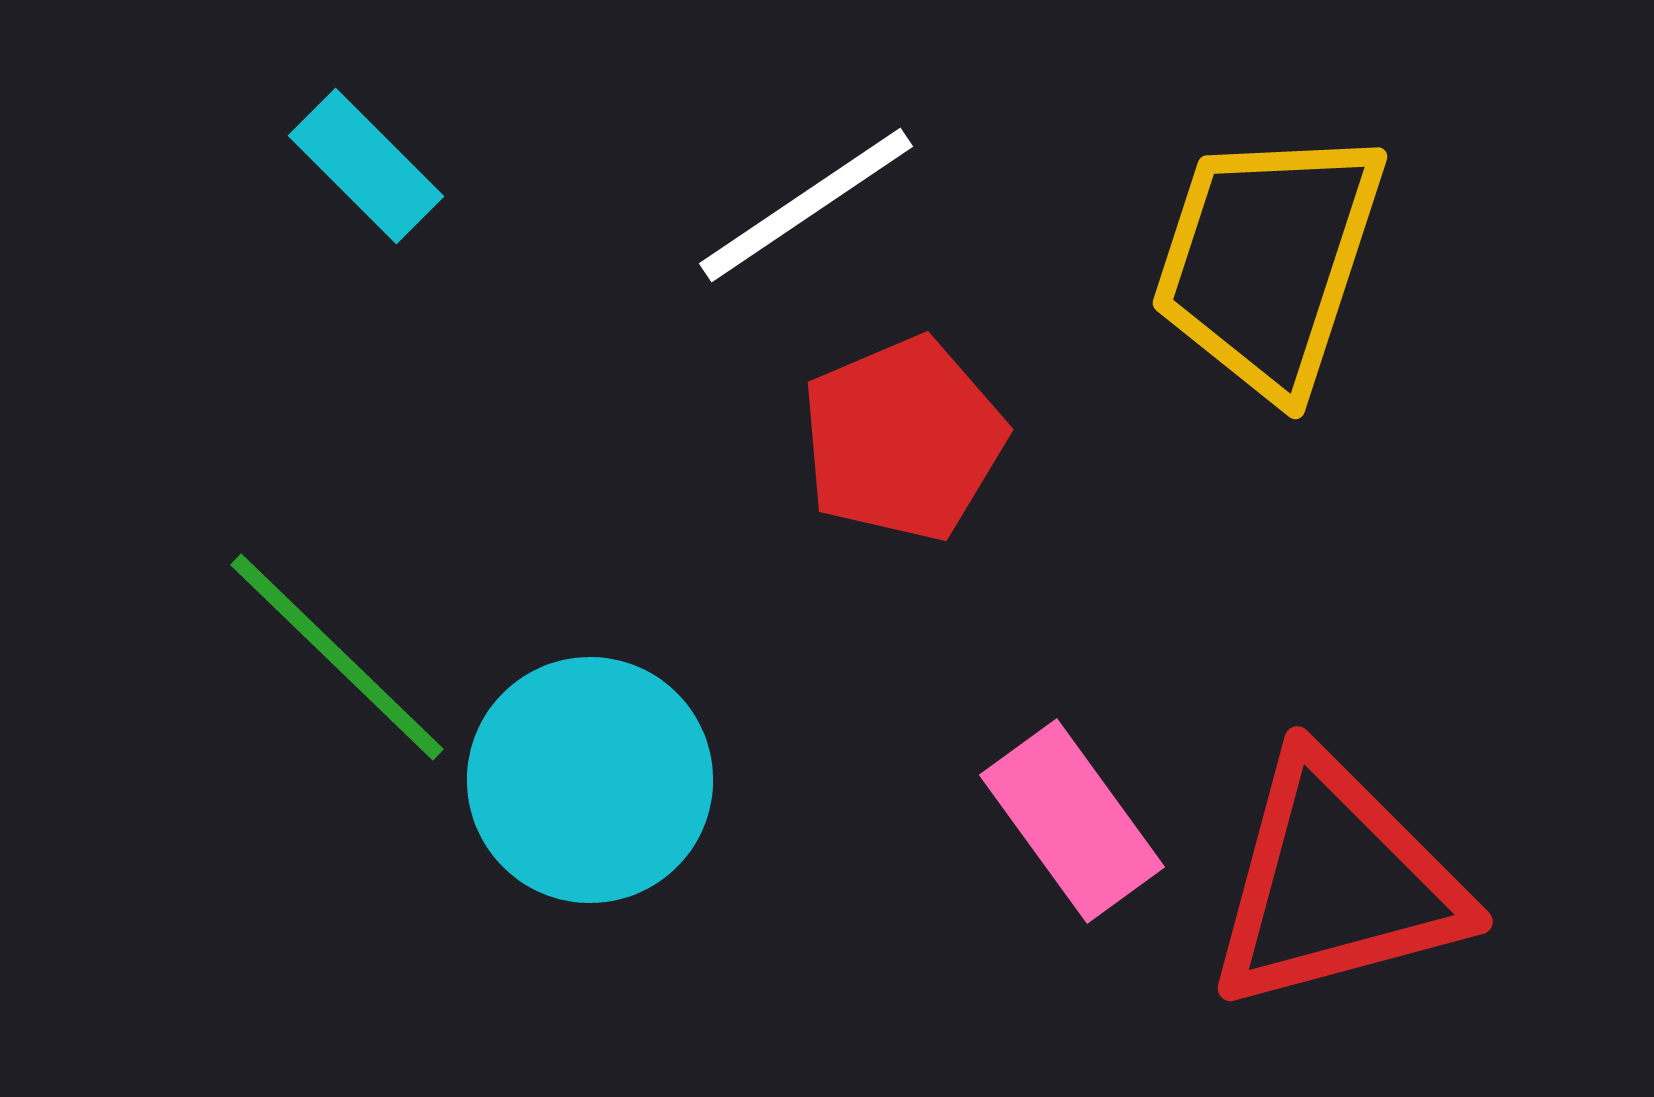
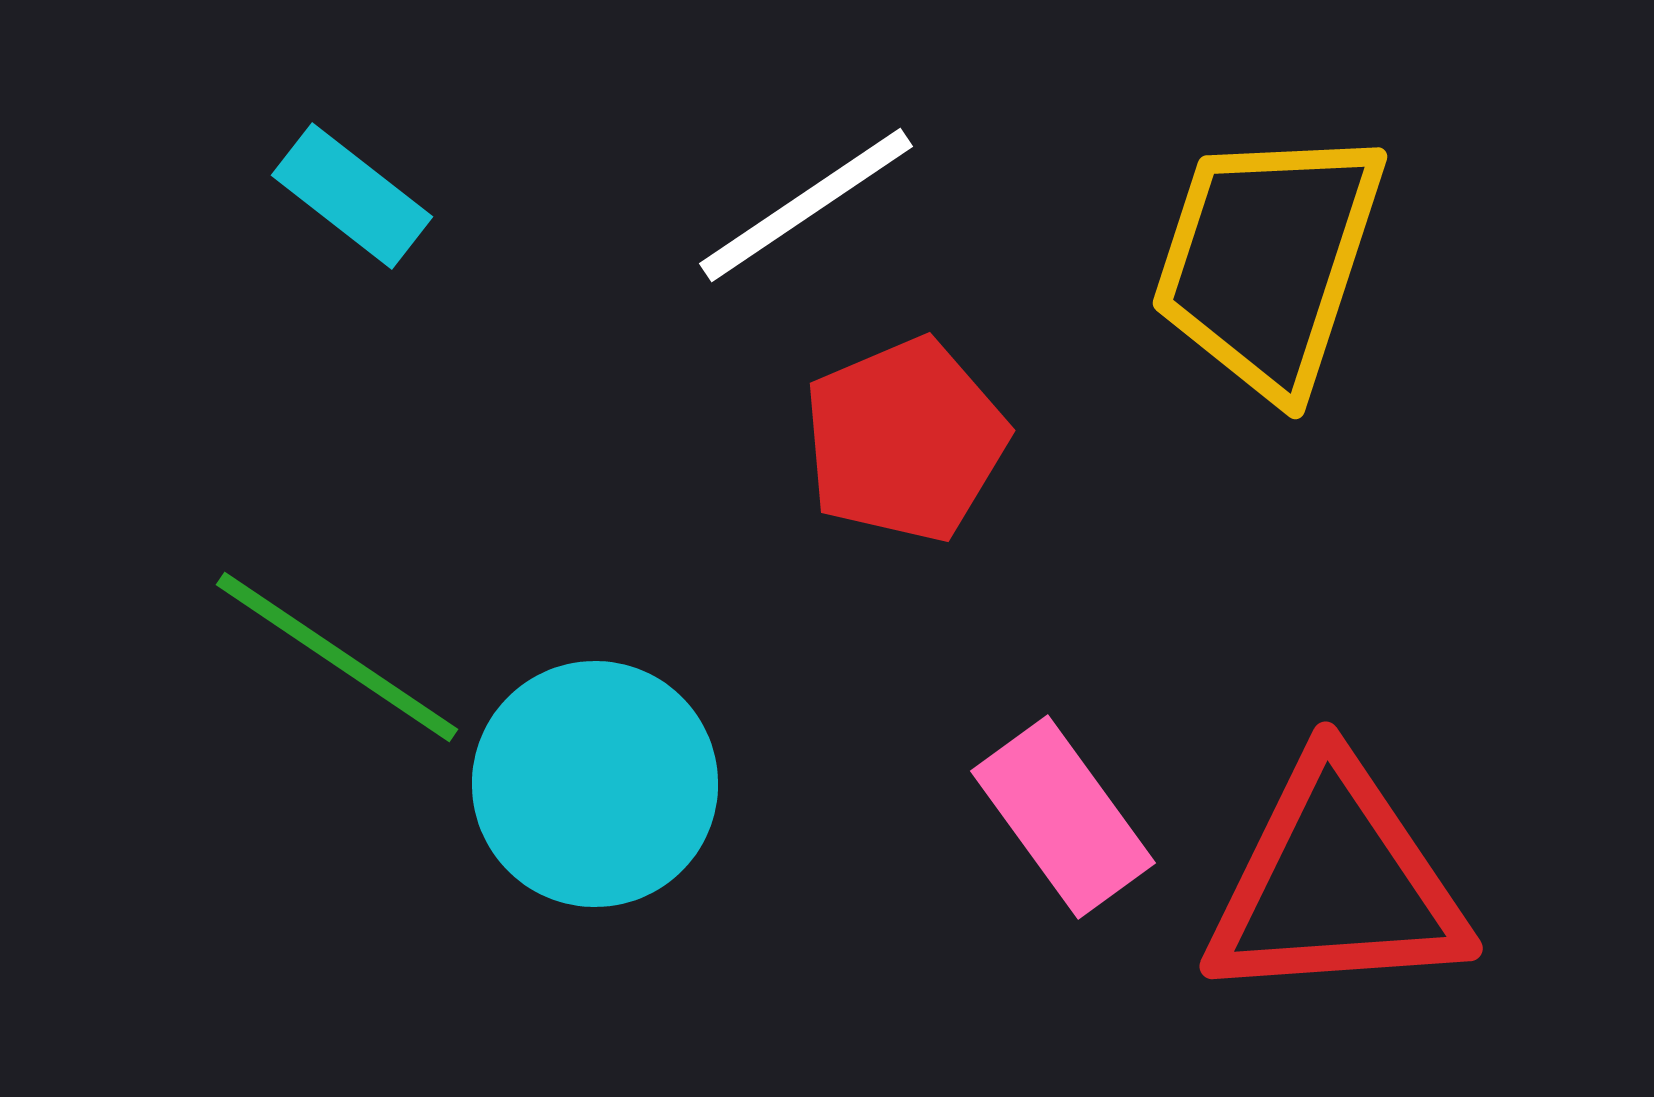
cyan rectangle: moved 14 px left, 30 px down; rotated 7 degrees counterclockwise
red pentagon: moved 2 px right, 1 px down
green line: rotated 10 degrees counterclockwise
cyan circle: moved 5 px right, 4 px down
pink rectangle: moved 9 px left, 4 px up
red triangle: rotated 11 degrees clockwise
